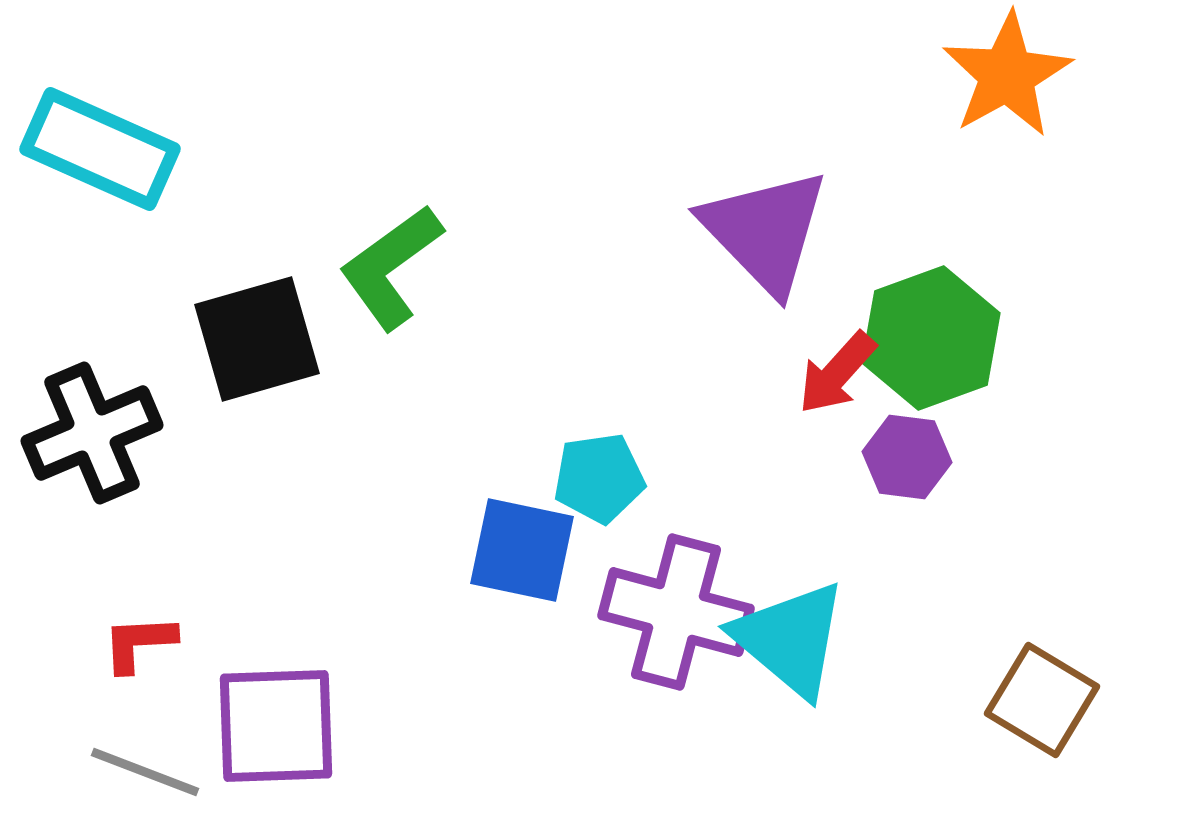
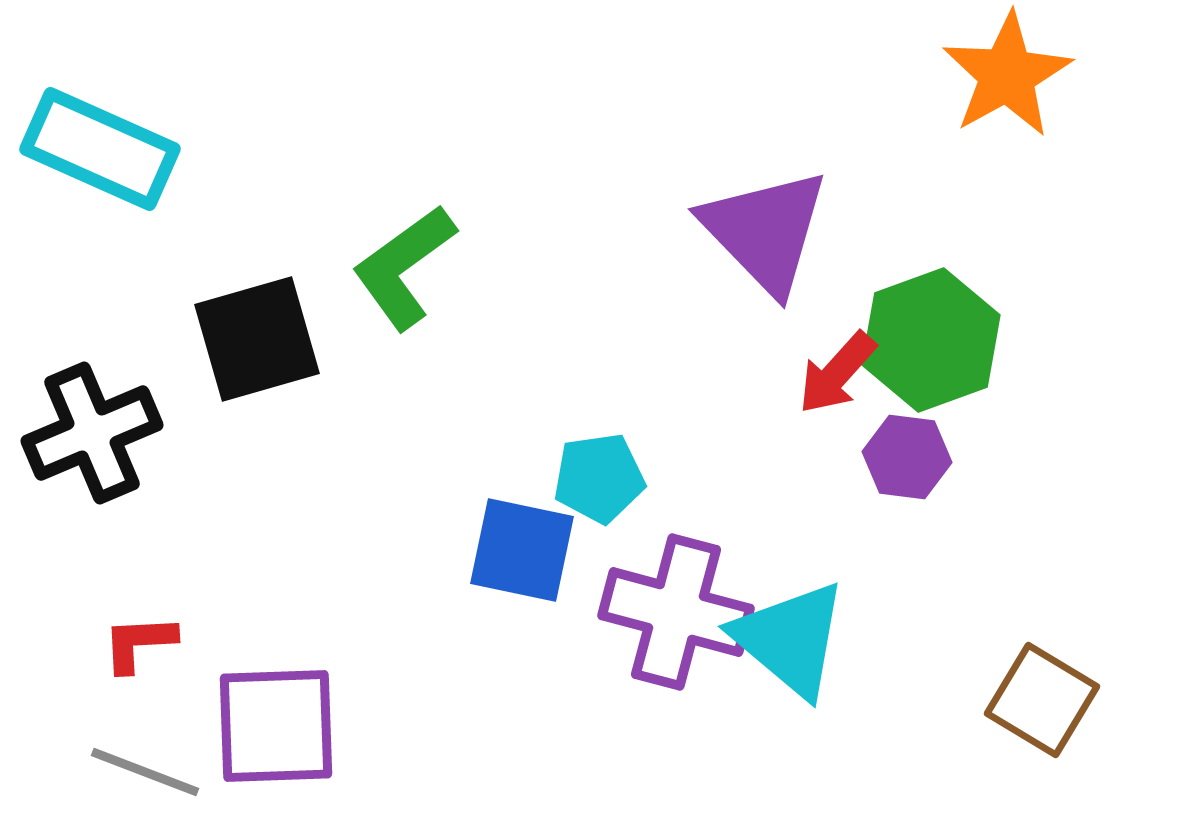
green L-shape: moved 13 px right
green hexagon: moved 2 px down
